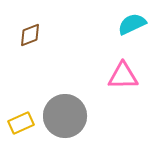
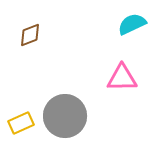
pink triangle: moved 1 px left, 2 px down
